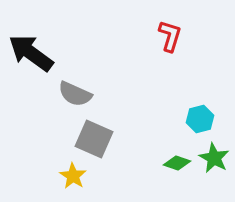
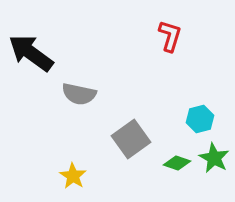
gray semicircle: moved 4 px right; rotated 12 degrees counterclockwise
gray square: moved 37 px right; rotated 30 degrees clockwise
